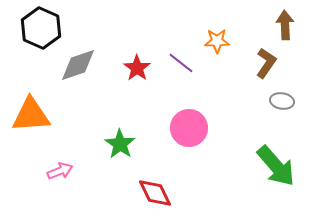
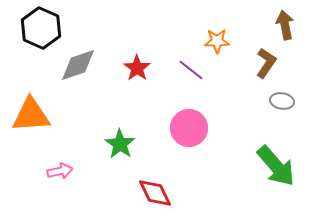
brown arrow: rotated 8 degrees counterclockwise
purple line: moved 10 px right, 7 px down
pink arrow: rotated 10 degrees clockwise
